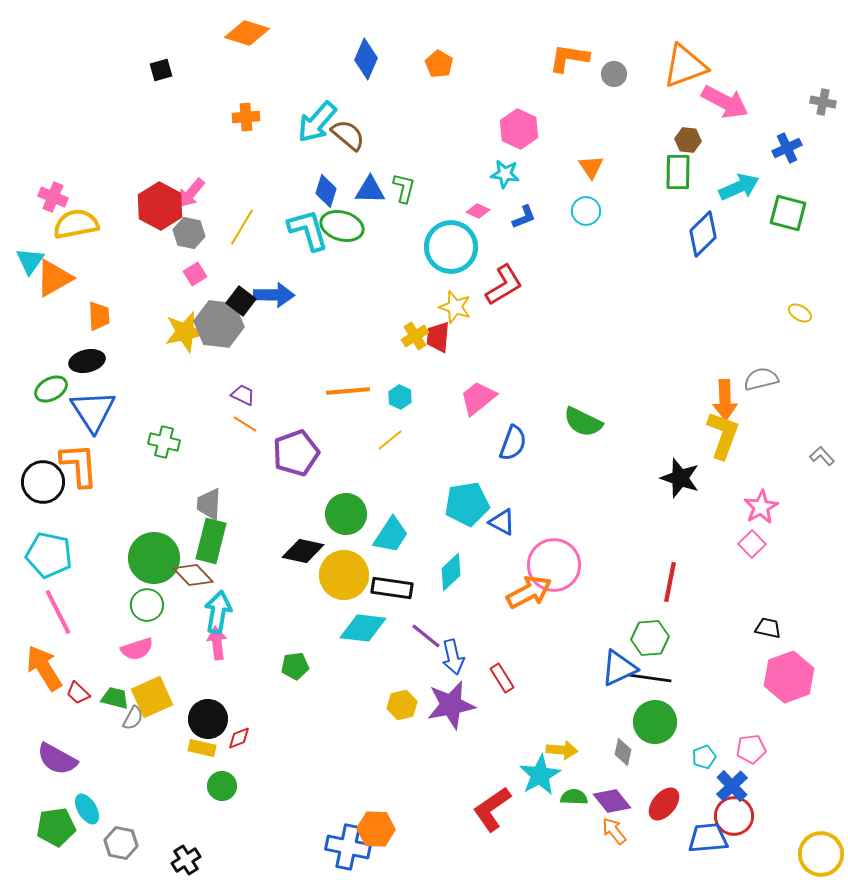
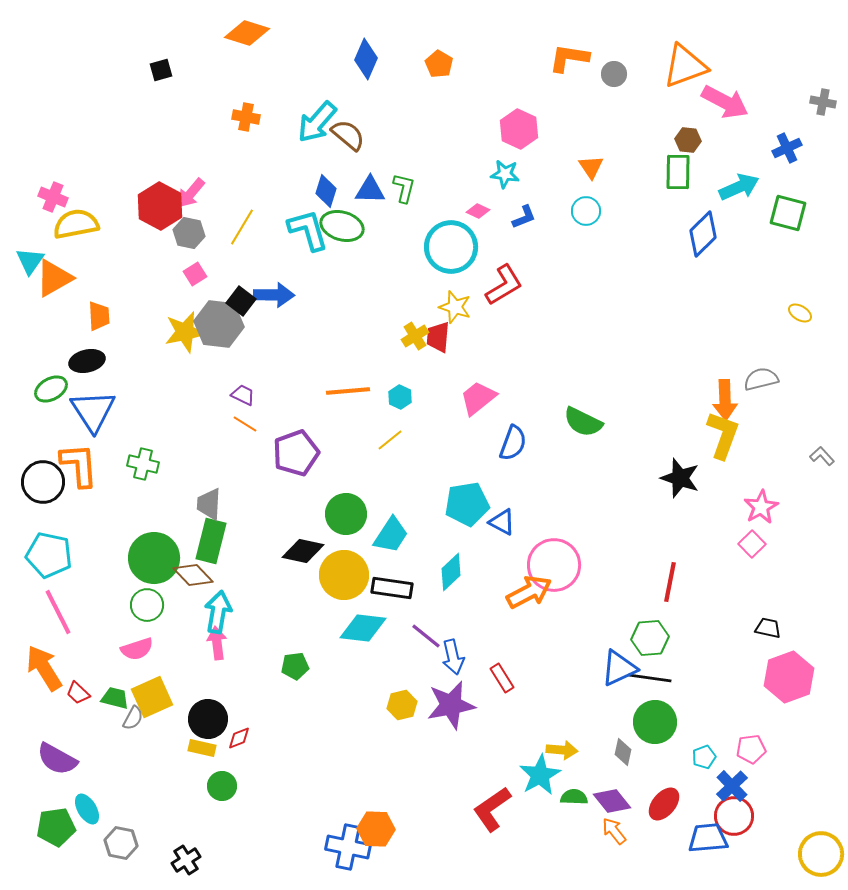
orange cross at (246, 117): rotated 16 degrees clockwise
green cross at (164, 442): moved 21 px left, 22 px down
